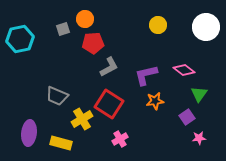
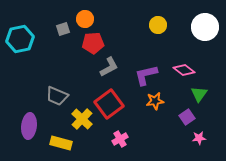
white circle: moved 1 px left
red square: rotated 20 degrees clockwise
yellow cross: rotated 15 degrees counterclockwise
purple ellipse: moved 7 px up
